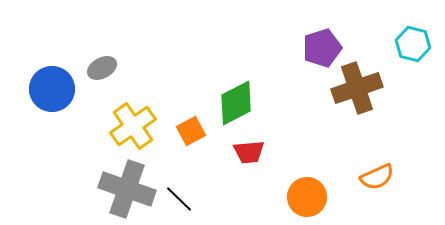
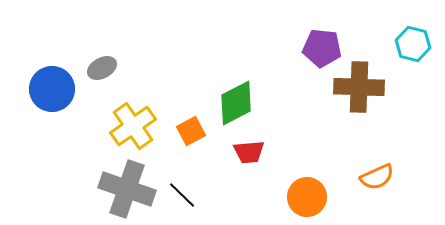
purple pentagon: rotated 24 degrees clockwise
brown cross: moved 2 px right, 1 px up; rotated 21 degrees clockwise
black line: moved 3 px right, 4 px up
